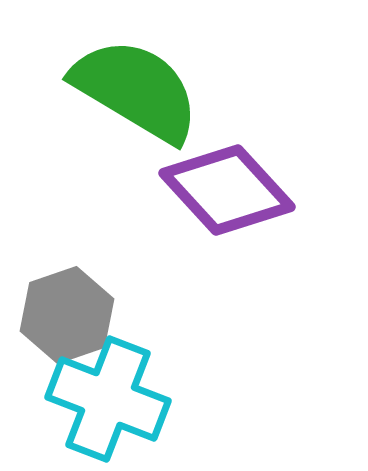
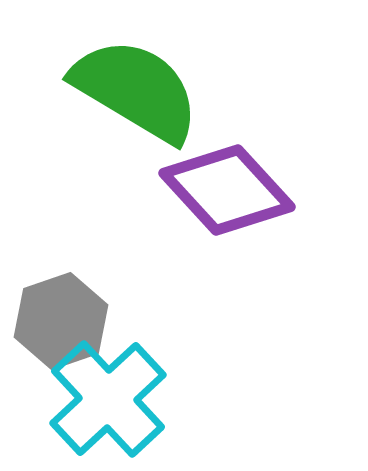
gray hexagon: moved 6 px left, 6 px down
cyan cross: rotated 26 degrees clockwise
